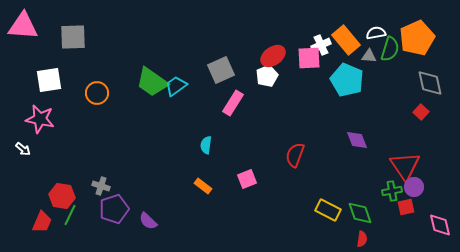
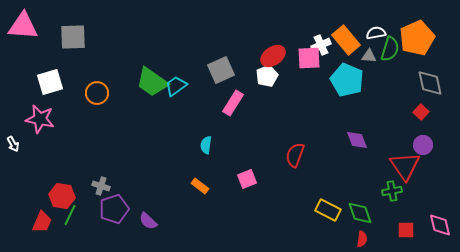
white square at (49, 80): moved 1 px right, 2 px down; rotated 8 degrees counterclockwise
white arrow at (23, 149): moved 10 px left, 5 px up; rotated 21 degrees clockwise
orange rectangle at (203, 186): moved 3 px left
purple circle at (414, 187): moved 9 px right, 42 px up
red square at (406, 207): moved 23 px down; rotated 12 degrees clockwise
